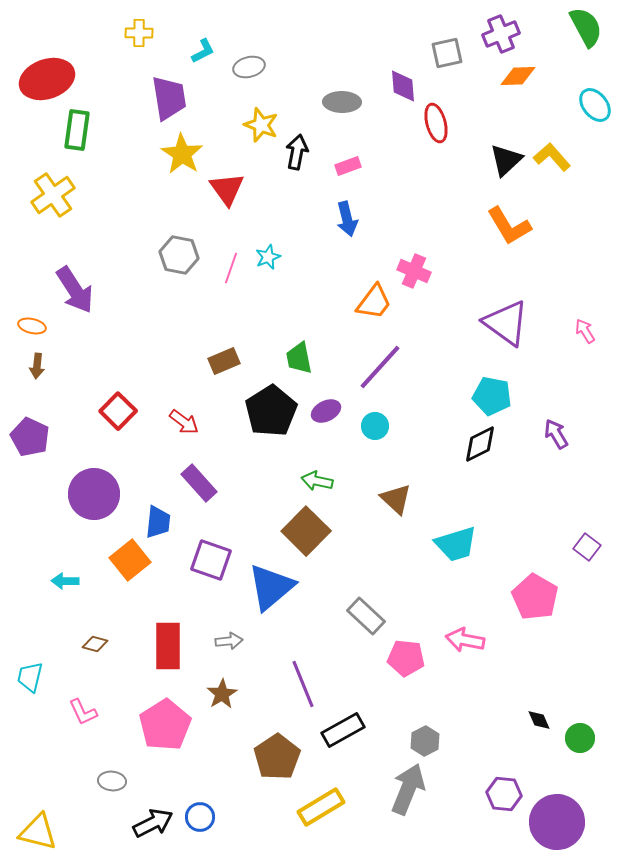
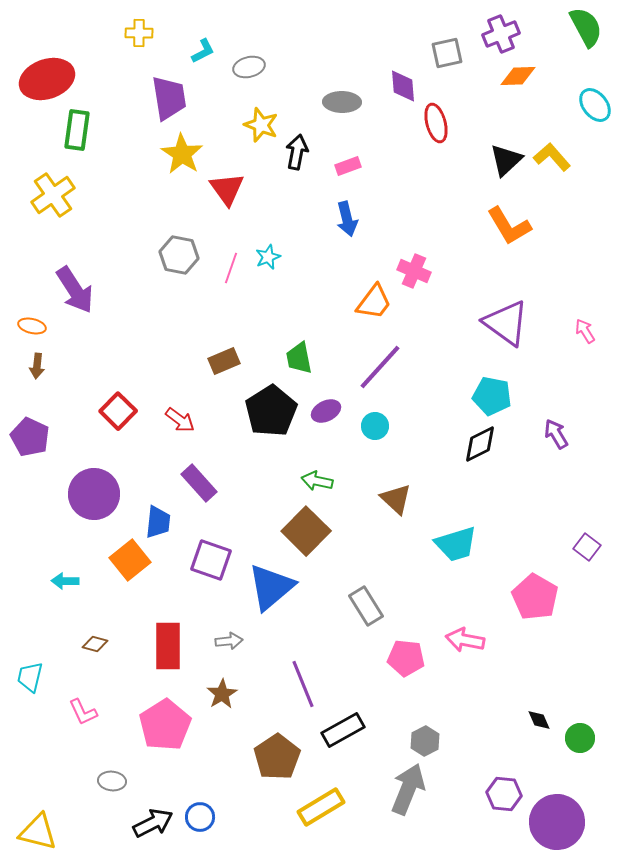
red arrow at (184, 422): moved 4 px left, 2 px up
gray rectangle at (366, 616): moved 10 px up; rotated 15 degrees clockwise
